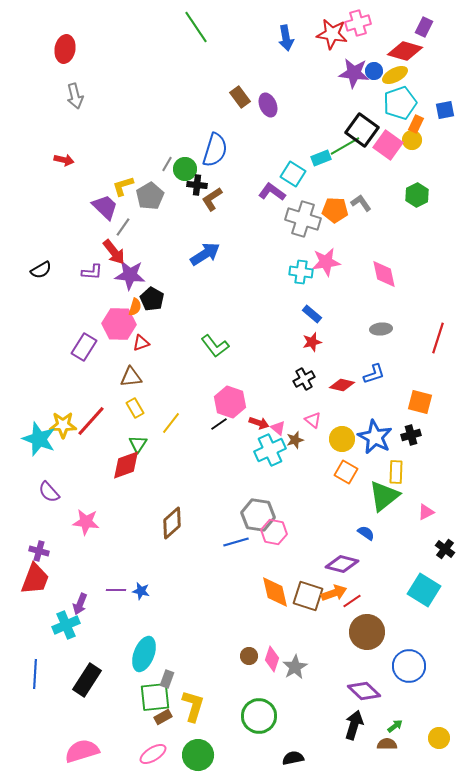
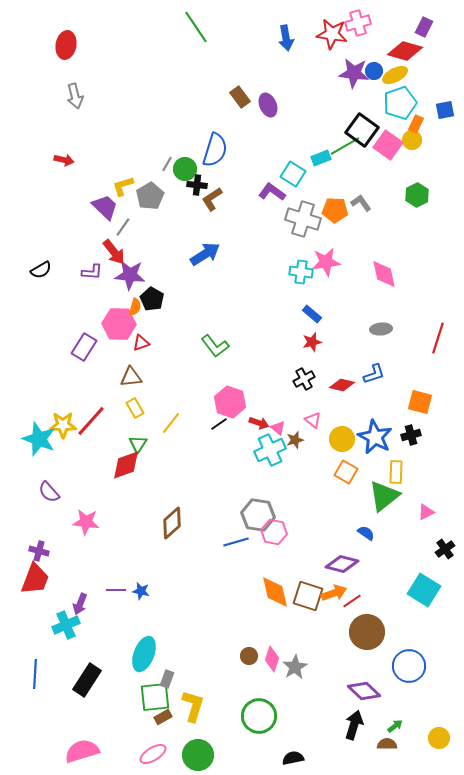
red ellipse at (65, 49): moved 1 px right, 4 px up
black cross at (445, 549): rotated 18 degrees clockwise
